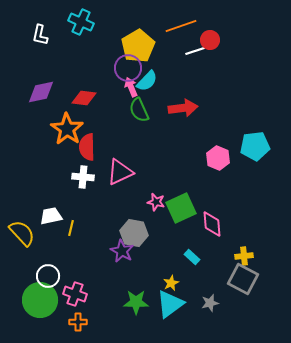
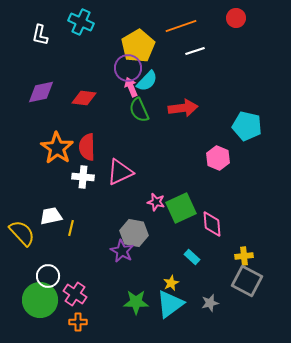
red circle: moved 26 px right, 22 px up
orange star: moved 10 px left, 19 px down
cyan pentagon: moved 8 px left, 20 px up; rotated 20 degrees clockwise
gray square: moved 4 px right, 2 px down
pink cross: rotated 15 degrees clockwise
